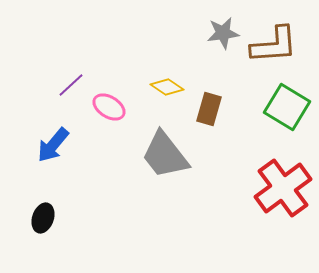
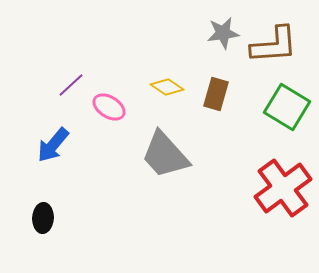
brown rectangle: moved 7 px right, 15 px up
gray trapezoid: rotated 4 degrees counterclockwise
black ellipse: rotated 16 degrees counterclockwise
